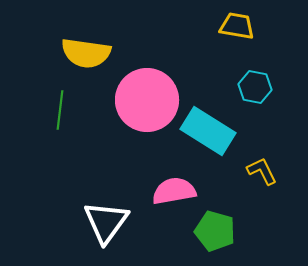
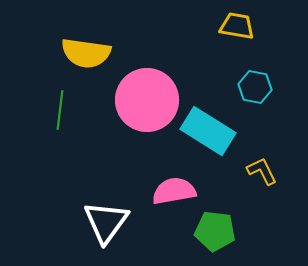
green pentagon: rotated 9 degrees counterclockwise
